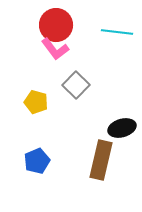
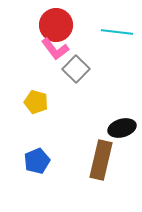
gray square: moved 16 px up
